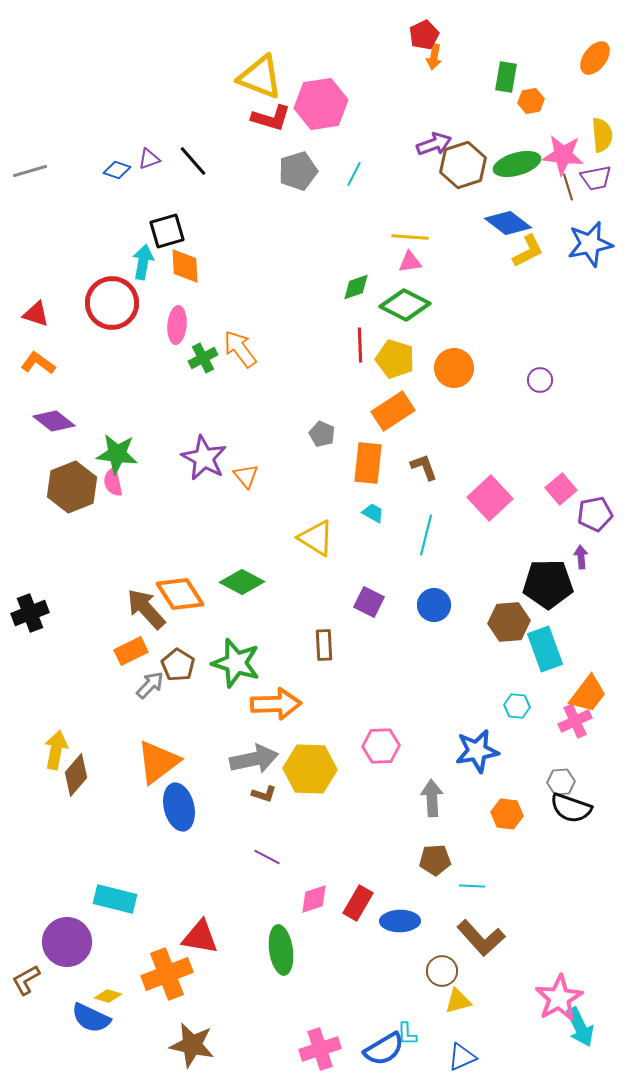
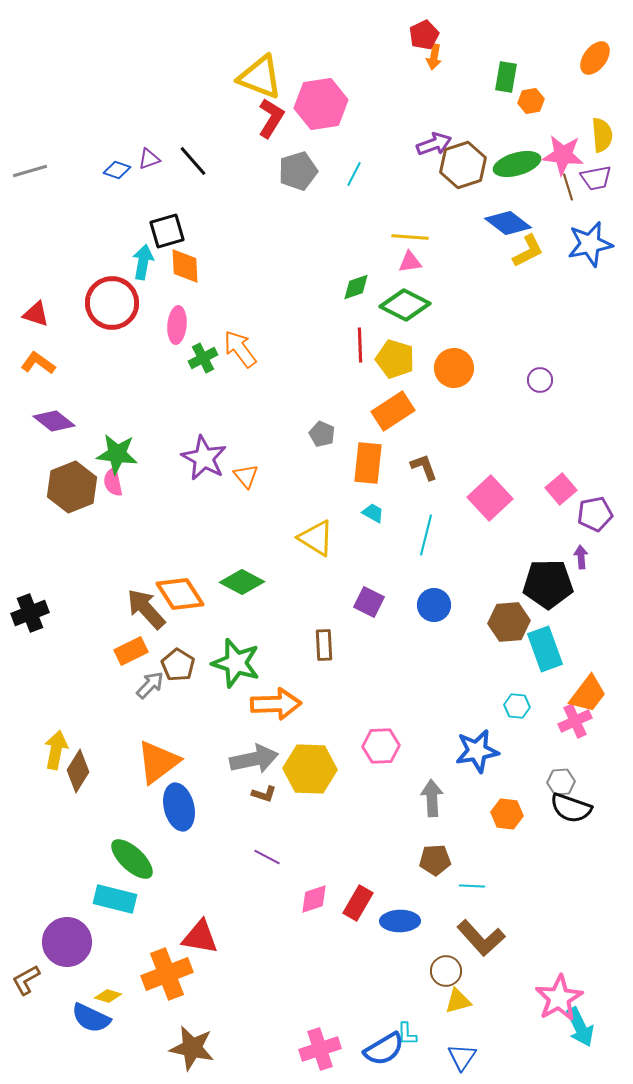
red L-shape at (271, 118): rotated 75 degrees counterclockwise
brown diamond at (76, 775): moved 2 px right, 4 px up; rotated 9 degrees counterclockwise
green ellipse at (281, 950): moved 149 px left, 91 px up; rotated 39 degrees counterclockwise
brown circle at (442, 971): moved 4 px right
brown star at (192, 1045): moved 3 px down
blue triangle at (462, 1057): rotated 32 degrees counterclockwise
